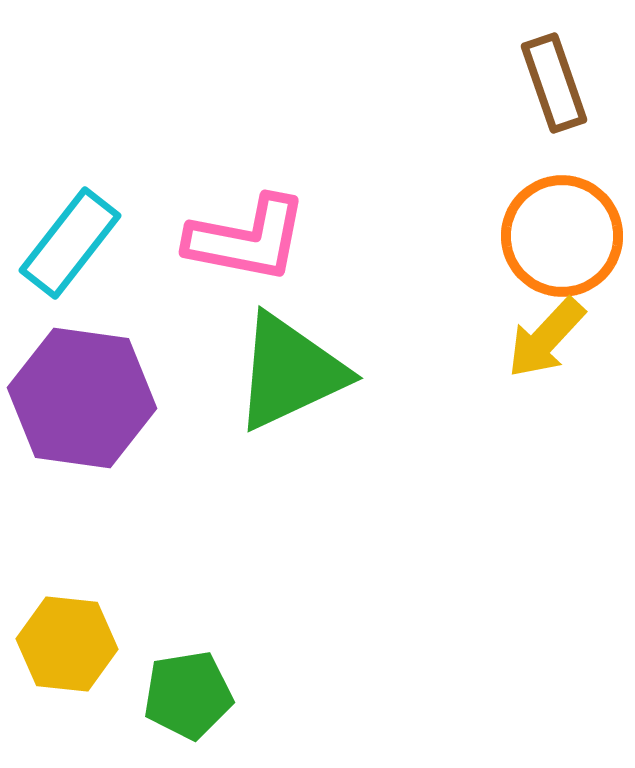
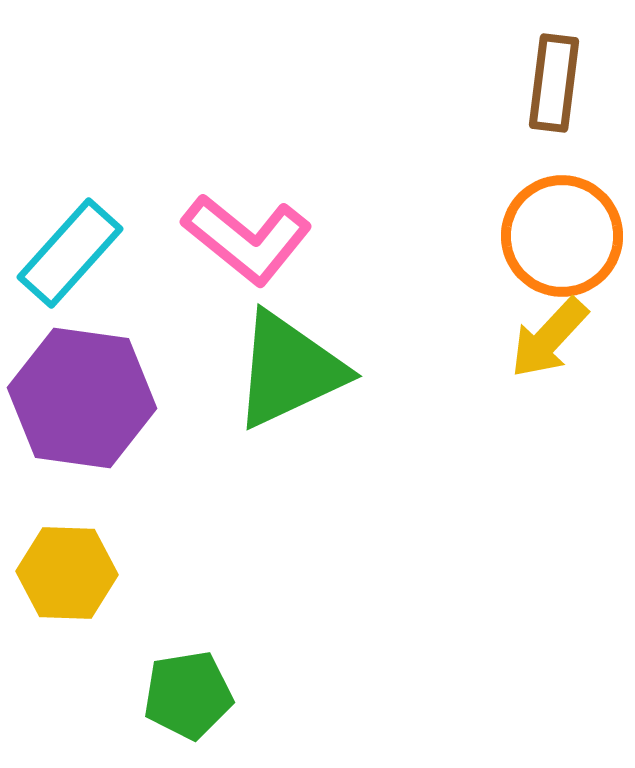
brown rectangle: rotated 26 degrees clockwise
pink L-shape: rotated 28 degrees clockwise
cyan rectangle: moved 10 px down; rotated 4 degrees clockwise
yellow arrow: moved 3 px right
green triangle: moved 1 px left, 2 px up
yellow hexagon: moved 71 px up; rotated 4 degrees counterclockwise
